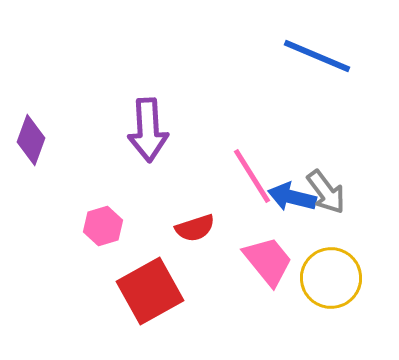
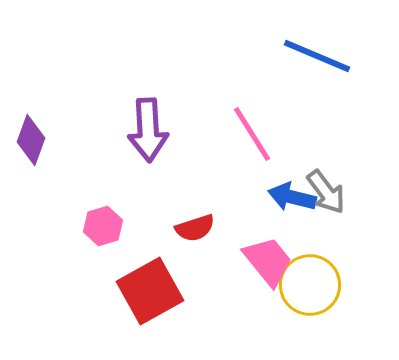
pink line: moved 42 px up
yellow circle: moved 21 px left, 7 px down
